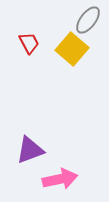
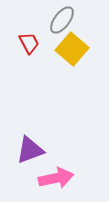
gray ellipse: moved 26 px left
pink arrow: moved 4 px left, 1 px up
